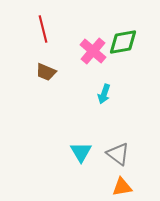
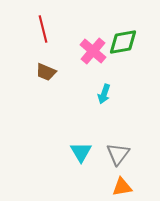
gray triangle: rotated 30 degrees clockwise
